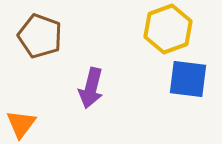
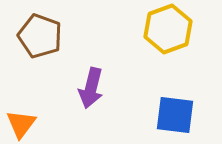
blue square: moved 13 px left, 36 px down
